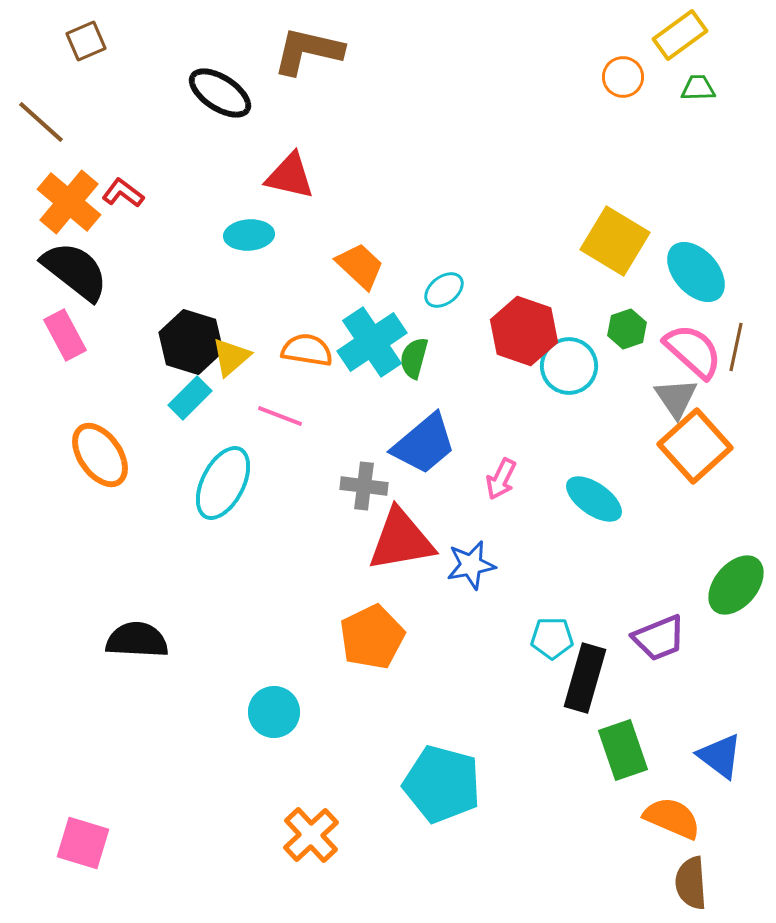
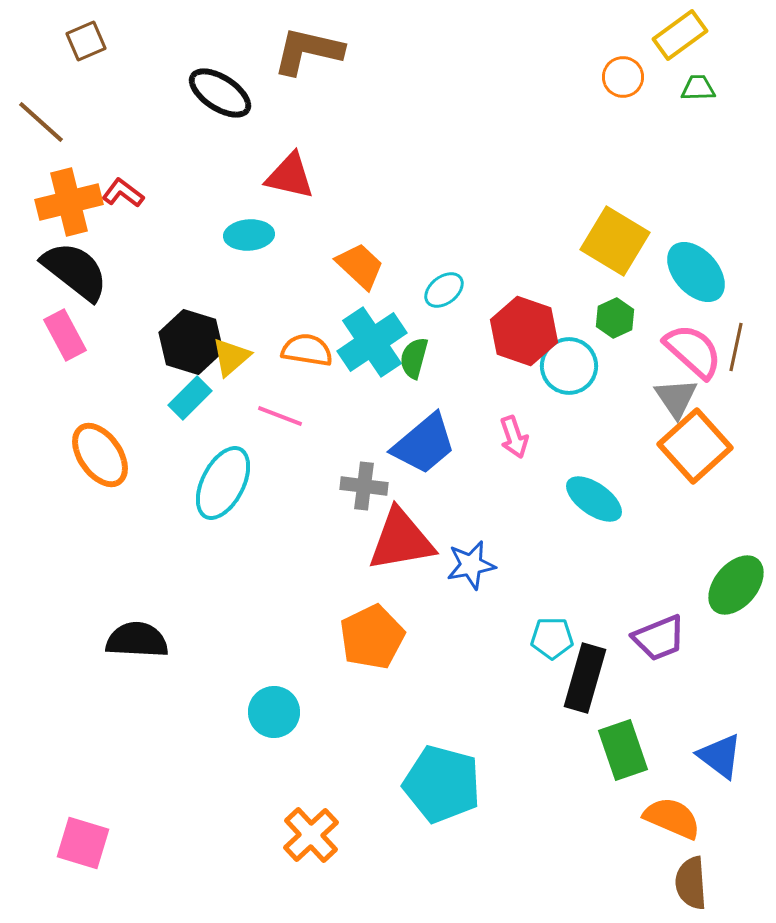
orange cross at (69, 202): rotated 36 degrees clockwise
green hexagon at (627, 329): moved 12 px left, 11 px up; rotated 6 degrees counterclockwise
pink arrow at (501, 479): moved 13 px right, 42 px up; rotated 45 degrees counterclockwise
